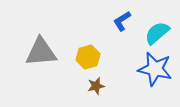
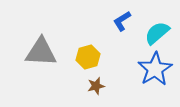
gray triangle: rotated 8 degrees clockwise
blue star: rotated 28 degrees clockwise
